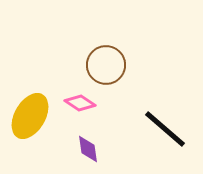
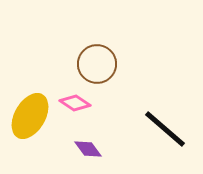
brown circle: moved 9 px left, 1 px up
pink diamond: moved 5 px left
purple diamond: rotated 28 degrees counterclockwise
